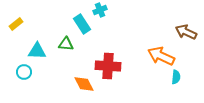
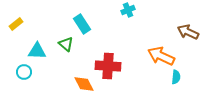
cyan cross: moved 28 px right
brown arrow: moved 2 px right
green triangle: rotated 35 degrees clockwise
